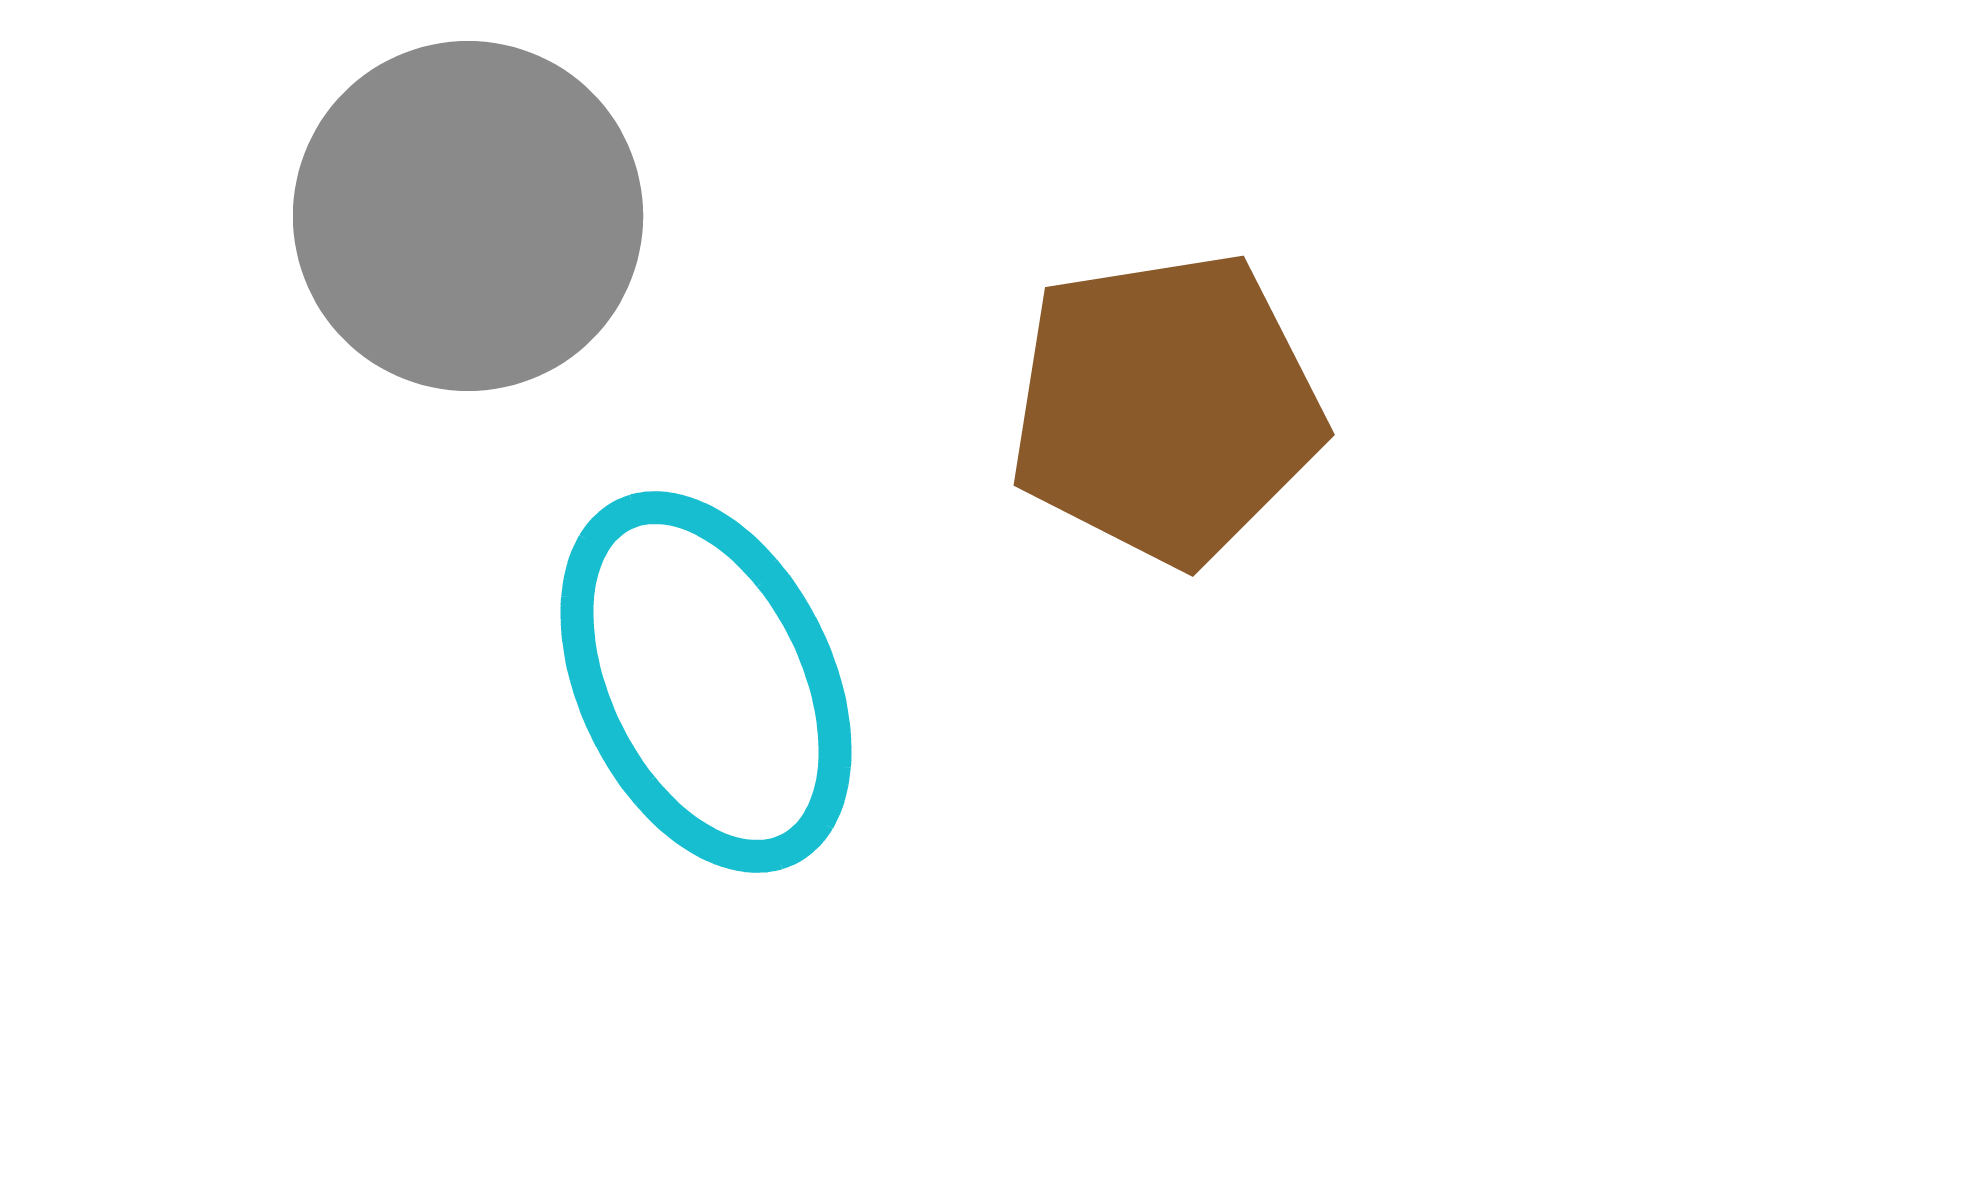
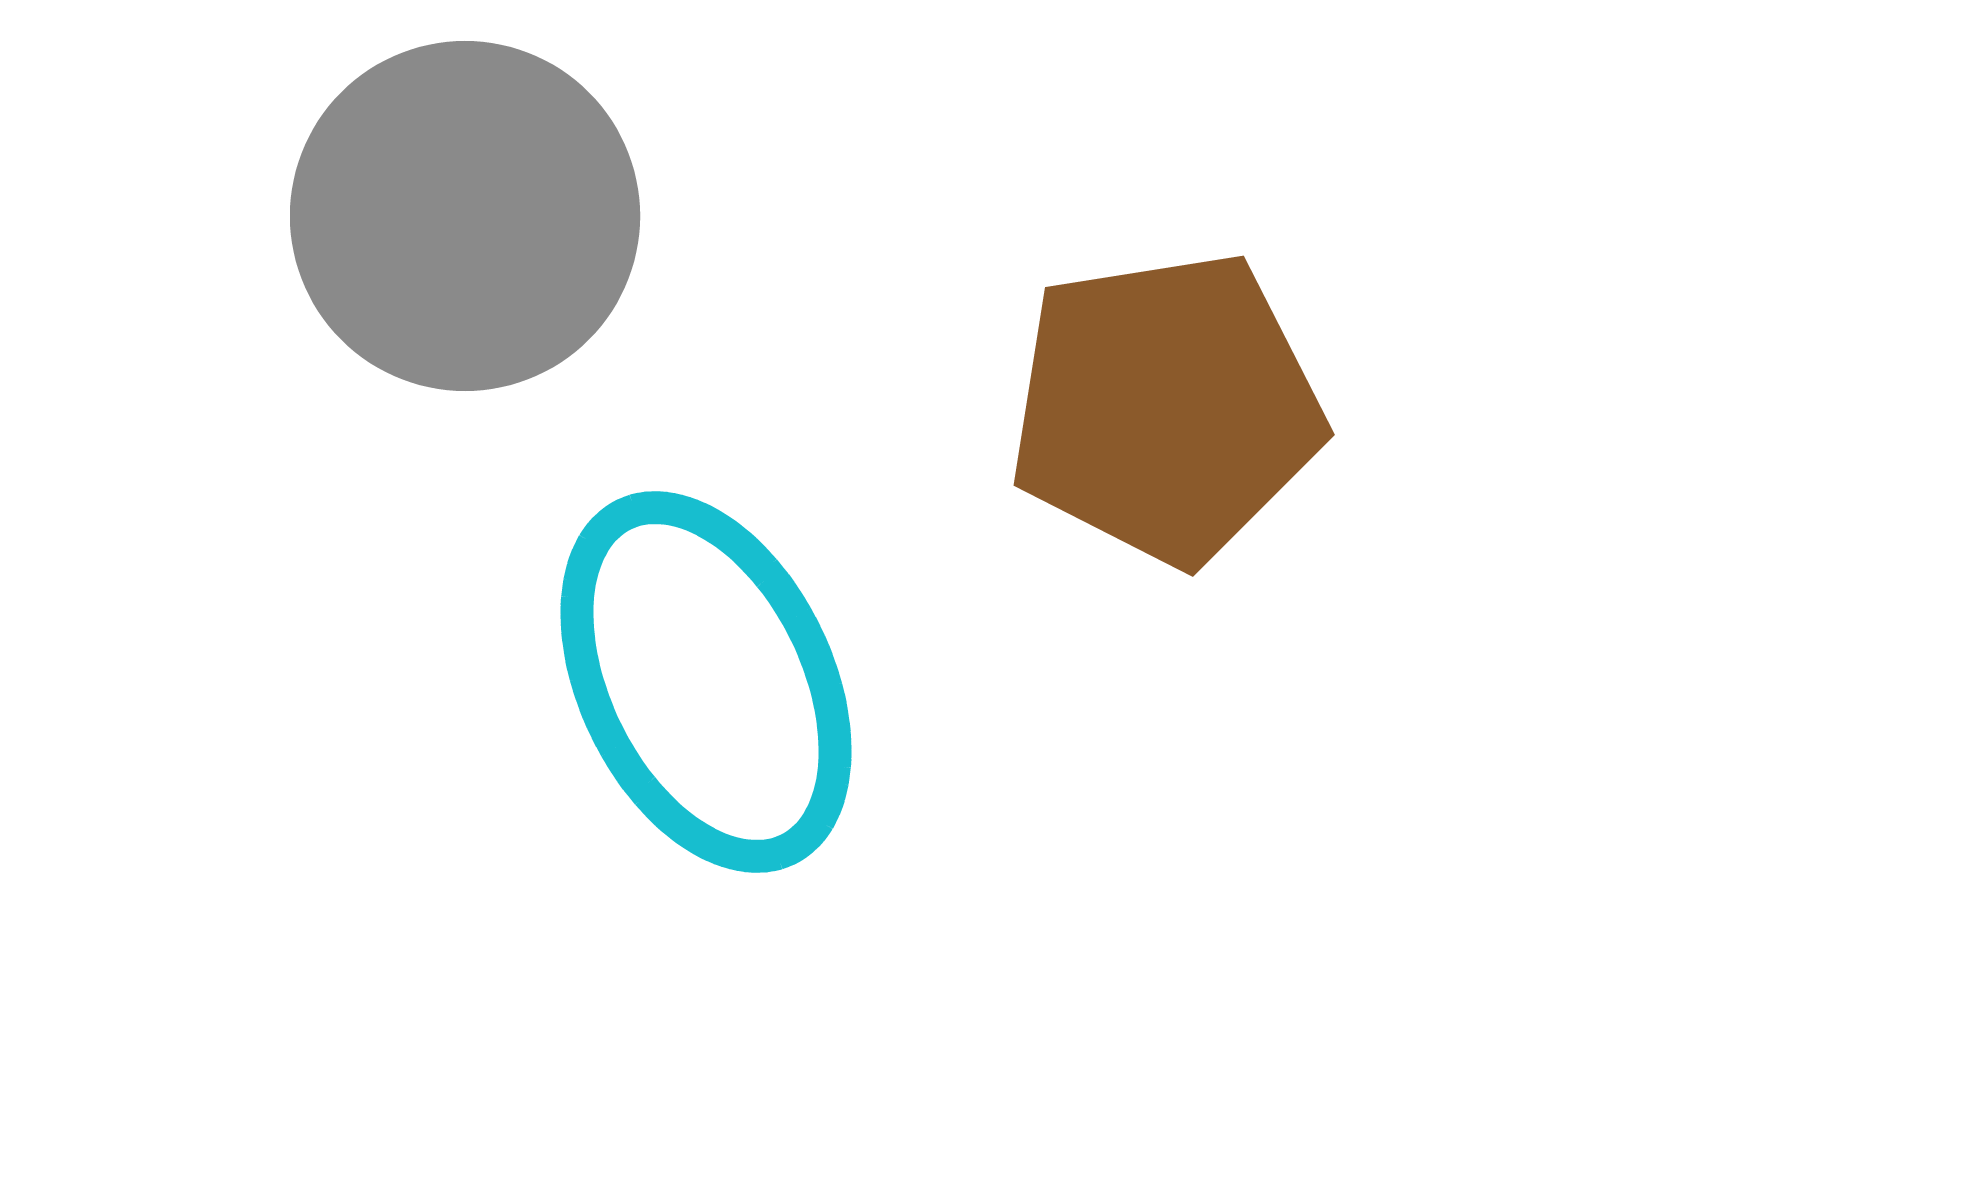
gray circle: moved 3 px left
